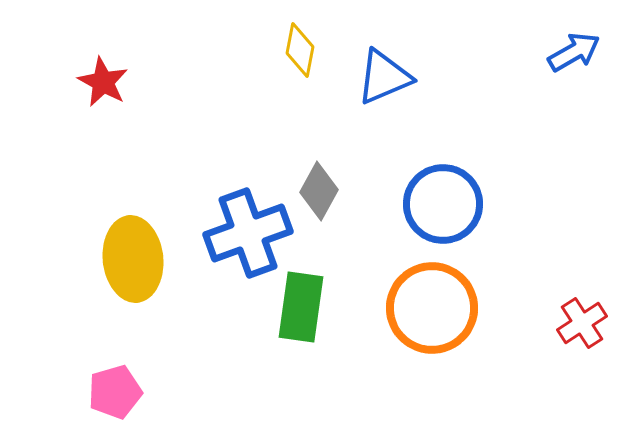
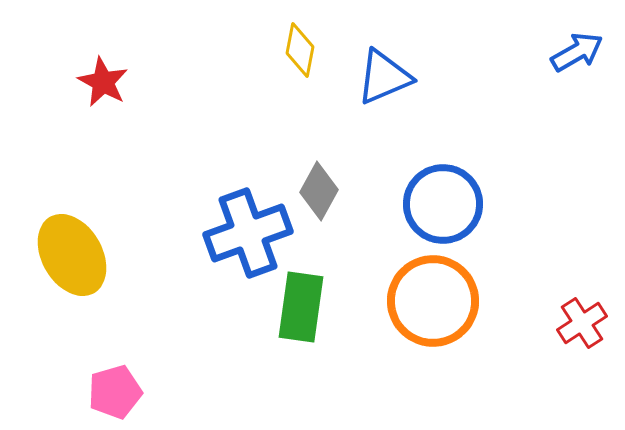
blue arrow: moved 3 px right
yellow ellipse: moved 61 px left, 4 px up; rotated 24 degrees counterclockwise
orange circle: moved 1 px right, 7 px up
